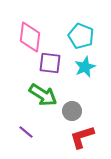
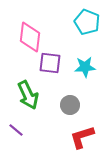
cyan pentagon: moved 6 px right, 14 px up
cyan star: rotated 20 degrees clockwise
green arrow: moved 15 px left; rotated 32 degrees clockwise
gray circle: moved 2 px left, 6 px up
purple line: moved 10 px left, 2 px up
